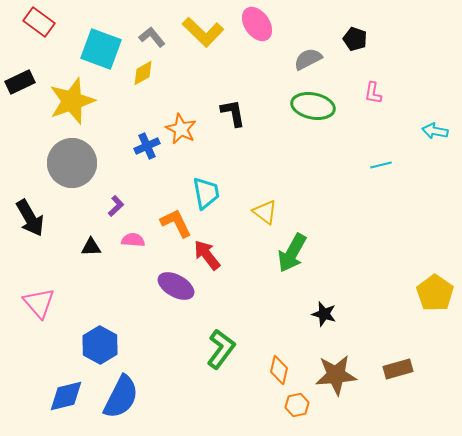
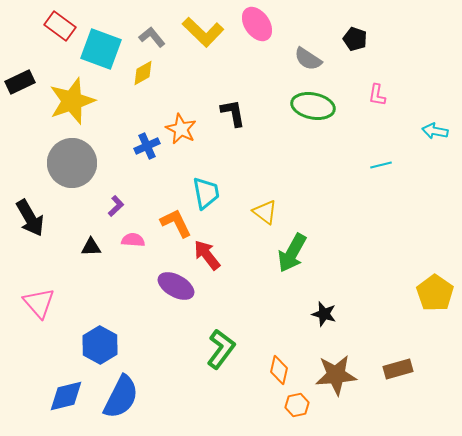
red rectangle: moved 21 px right, 4 px down
gray semicircle: rotated 120 degrees counterclockwise
pink L-shape: moved 4 px right, 2 px down
